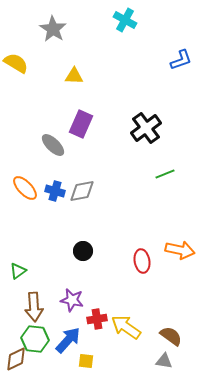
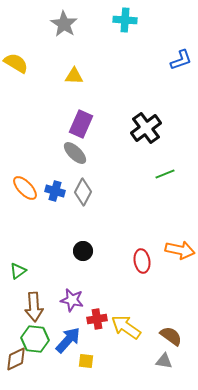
cyan cross: rotated 25 degrees counterclockwise
gray star: moved 11 px right, 5 px up
gray ellipse: moved 22 px right, 8 px down
gray diamond: moved 1 px right, 1 px down; rotated 52 degrees counterclockwise
